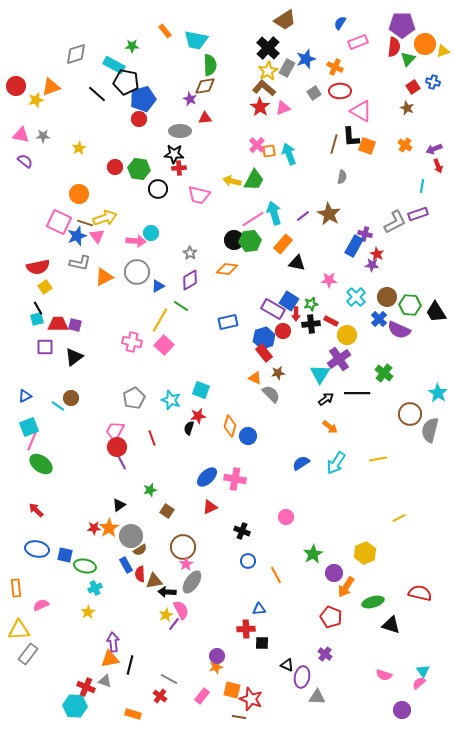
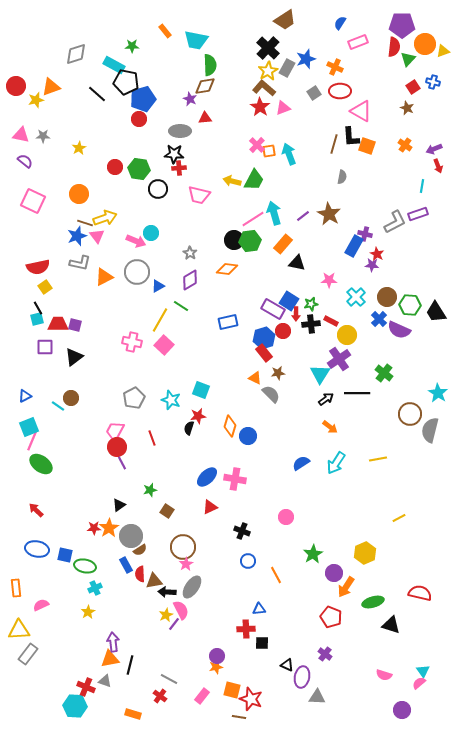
pink square at (59, 222): moved 26 px left, 21 px up
pink arrow at (136, 241): rotated 18 degrees clockwise
gray ellipse at (192, 582): moved 5 px down
